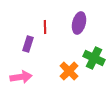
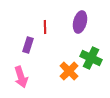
purple ellipse: moved 1 px right, 1 px up
purple rectangle: moved 1 px down
green cross: moved 3 px left
pink arrow: rotated 80 degrees clockwise
